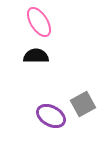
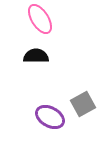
pink ellipse: moved 1 px right, 3 px up
purple ellipse: moved 1 px left, 1 px down
